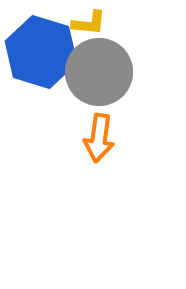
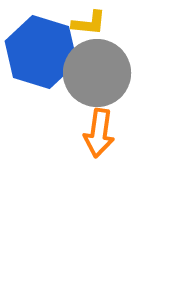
gray circle: moved 2 px left, 1 px down
orange arrow: moved 5 px up
